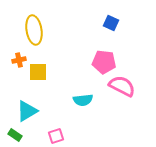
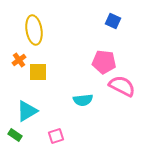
blue square: moved 2 px right, 2 px up
orange cross: rotated 24 degrees counterclockwise
